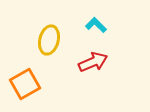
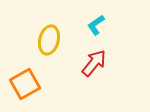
cyan L-shape: rotated 80 degrees counterclockwise
red arrow: moved 1 px right, 1 px down; rotated 28 degrees counterclockwise
